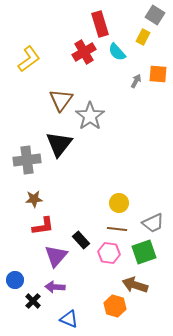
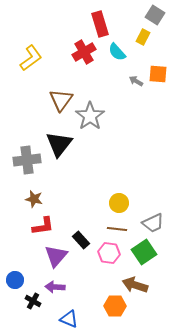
yellow L-shape: moved 2 px right, 1 px up
gray arrow: rotated 88 degrees counterclockwise
brown star: rotated 18 degrees clockwise
green square: rotated 15 degrees counterclockwise
black cross: rotated 14 degrees counterclockwise
orange hexagon: rotated 15 degrees counterclockwise
